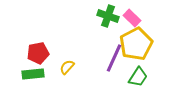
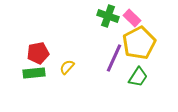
yellow pentagon: moved 3 px right, 1 px up
green rectangle: moved 1 px right, 1 px up
